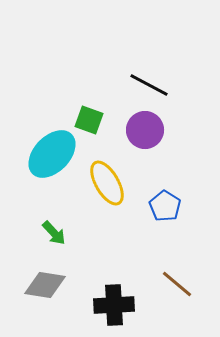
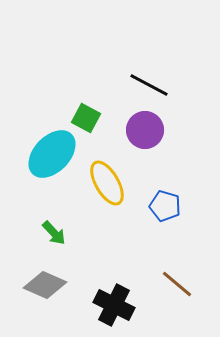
green square: moved 3 px left, 2 px up; rotated 8 degrees clockwise
blue pentagon: rotated 16 degrees counterclockwise
gray diamond: rotated 15 degrees clockwise
black cross: rotated 30 degrees clockwise
